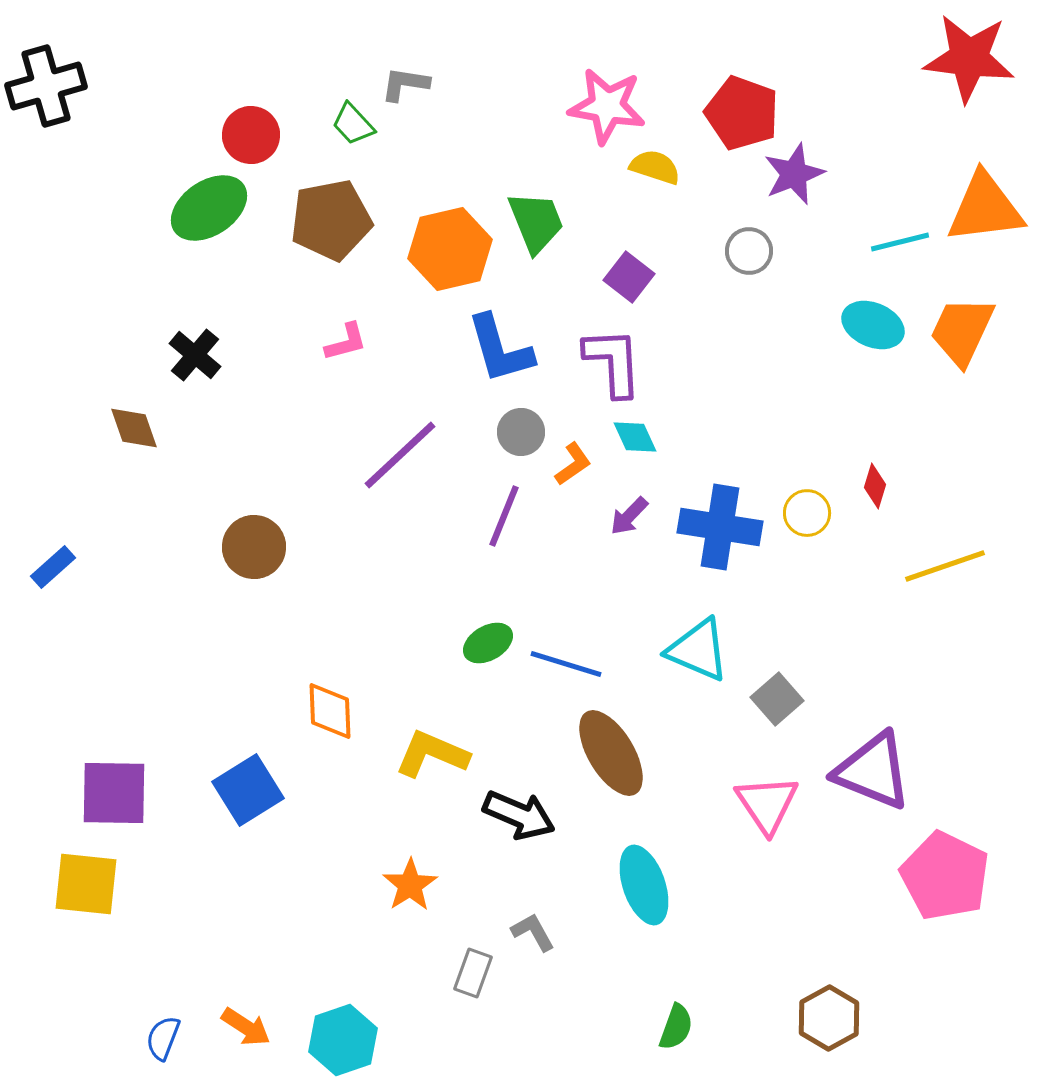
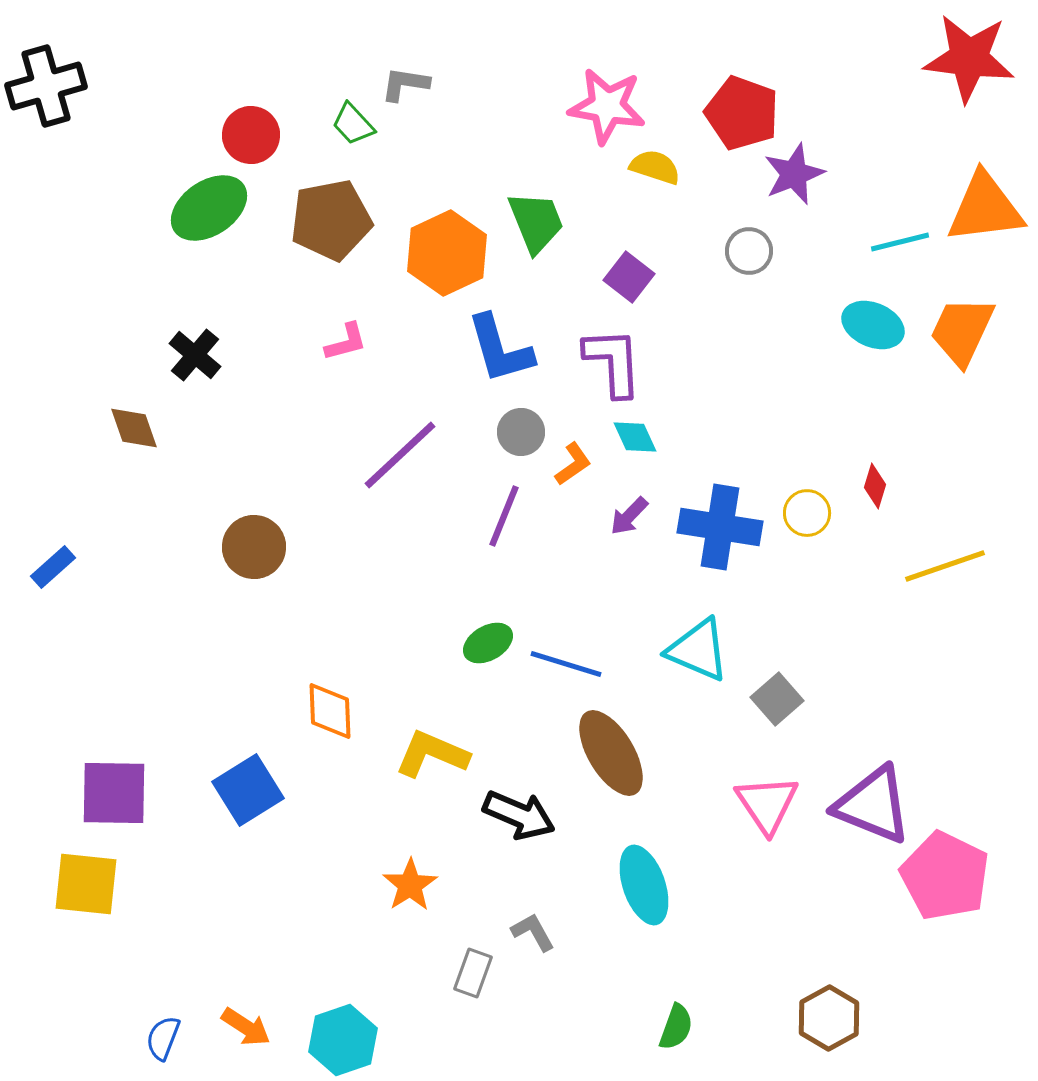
orange hexagon at (450, 249): moved 3 px left, 4 px down; rotated 12 degrees counterclockwise
purple triangle at (873, 771): moved 34 px down
